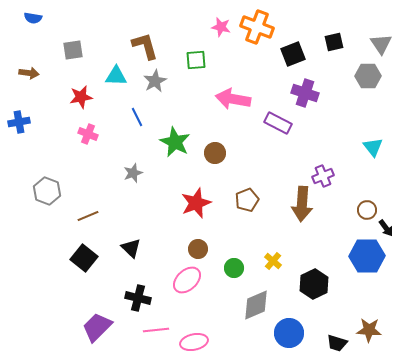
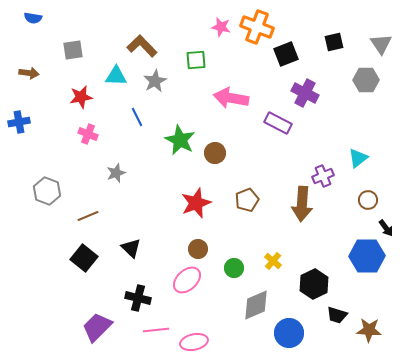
brown L-shape at (145, 46): moved 3 px left; rotated 28 degrees counterclockwise
black square at (293, 54): moved 7 px left
gray hexagon at (368, 76): moved 2 px left, 4 px down
purple cross at (305, 93): rotated 8 degrees clockwise
pink arrow at (233, 99): moved 2 px left, 1 px up
green star at (175, 142): moved 5 px right, 2 px up
cyan triangle at (373, 147): moved 15 px left, 11 px down; rotated 30 degrees clockwise
gray star at (133, 173): moved 17 px left
brown circle at (367, 210): moved 1 px right, 10 px up
black trapezoid at (337, 343): moved 28 px up
